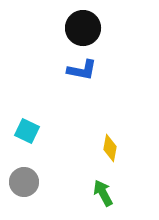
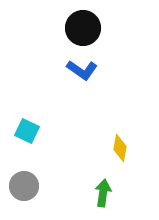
blue L-shape: rotated 24 degrees clockwise
yellow diamond: moved 10 px right
gray circle: moved 4 px down
green arrow: rotated 36 degrees clockwise
